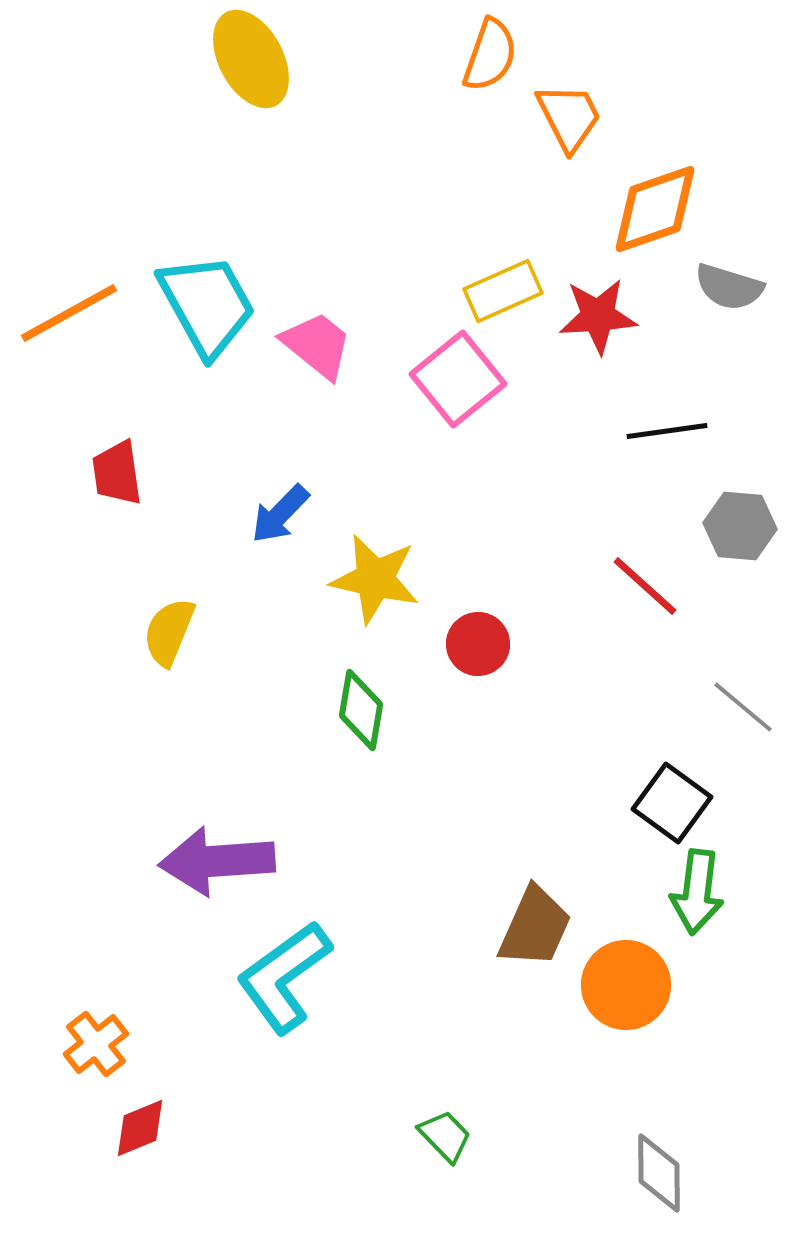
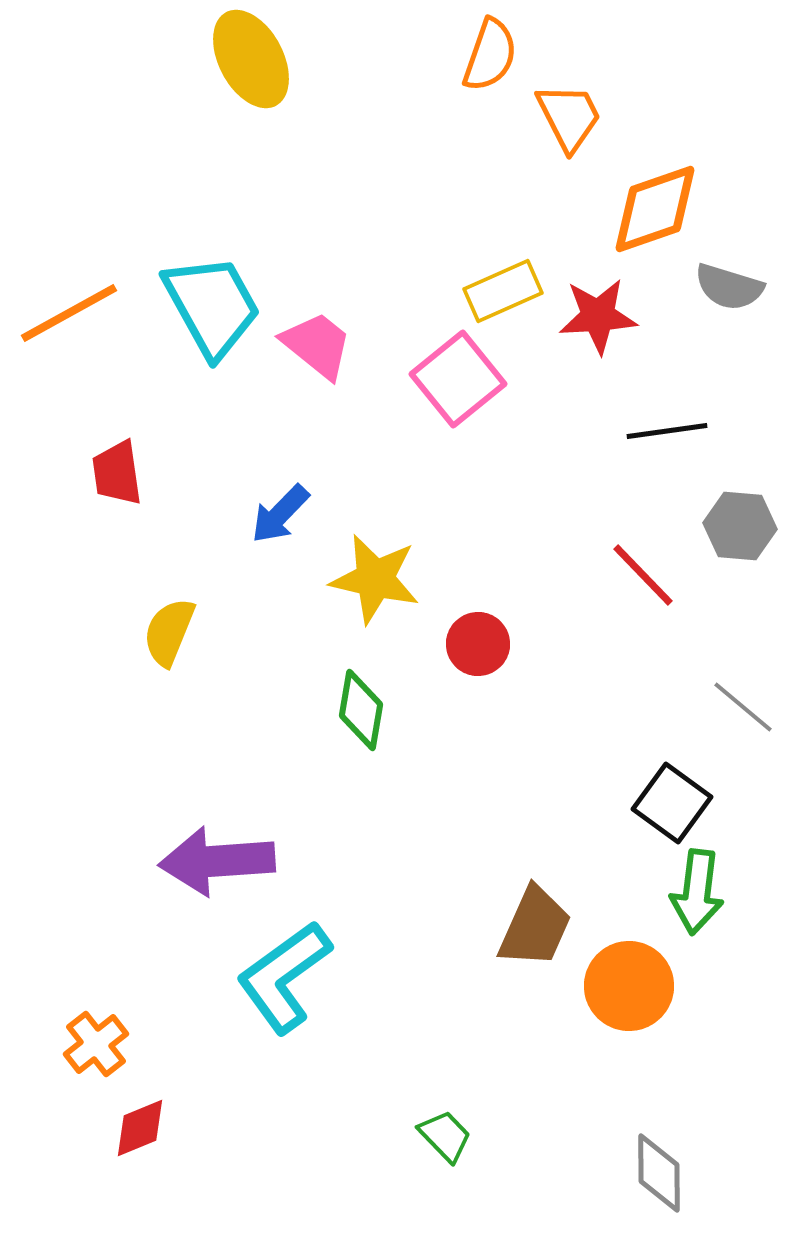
cyan trapezoid: moved 5 px right, 1 px down
red line: moved 2 px left, 11 px up; rotated 4 degrees clockwise
orange circle: moved 3 px right, 1 px down
